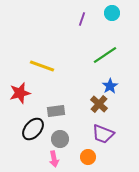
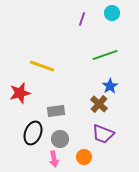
green line: rotated 15 degrees clockwise
black ellipse: moved 4 px down; rotated 20 degrees counterclockwise
orange circle: moved 4 px left
